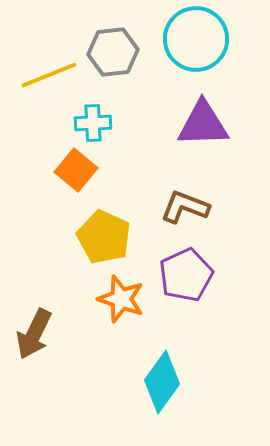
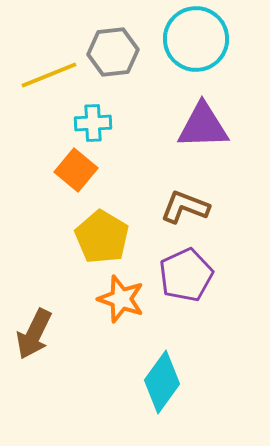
purple triangle: moved 2 px down
yellow pentagon: moved 2 px left; rotated 6 degrees clockwise
